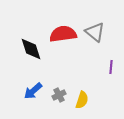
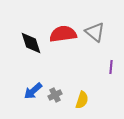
black diamond: moved 6 px up
gray cross: moved 4 px left
